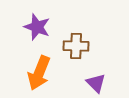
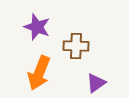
purple triangle: rotated 40 degrees clockwise
